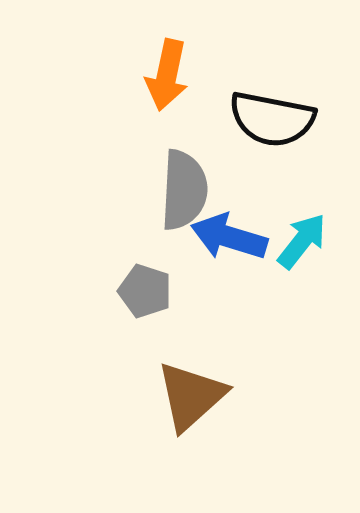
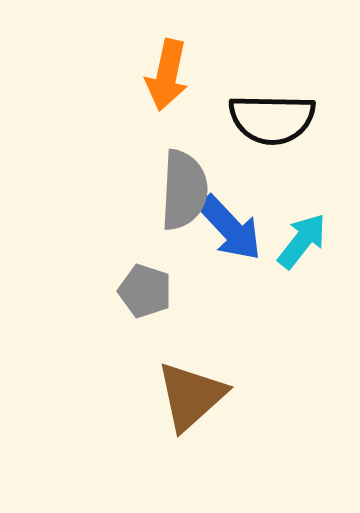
black semicircle: rotated 10 degrees counterclockwise
blue arrow: moved 1 px right, 9 px up; rotated 150 degrees counterclockwise
